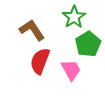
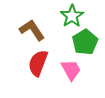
green star: moved 2 px left, 1 px up
green pentagon: moved 3 px left, 2 px up
red semicircle: moved 2 px left, 2 px down
